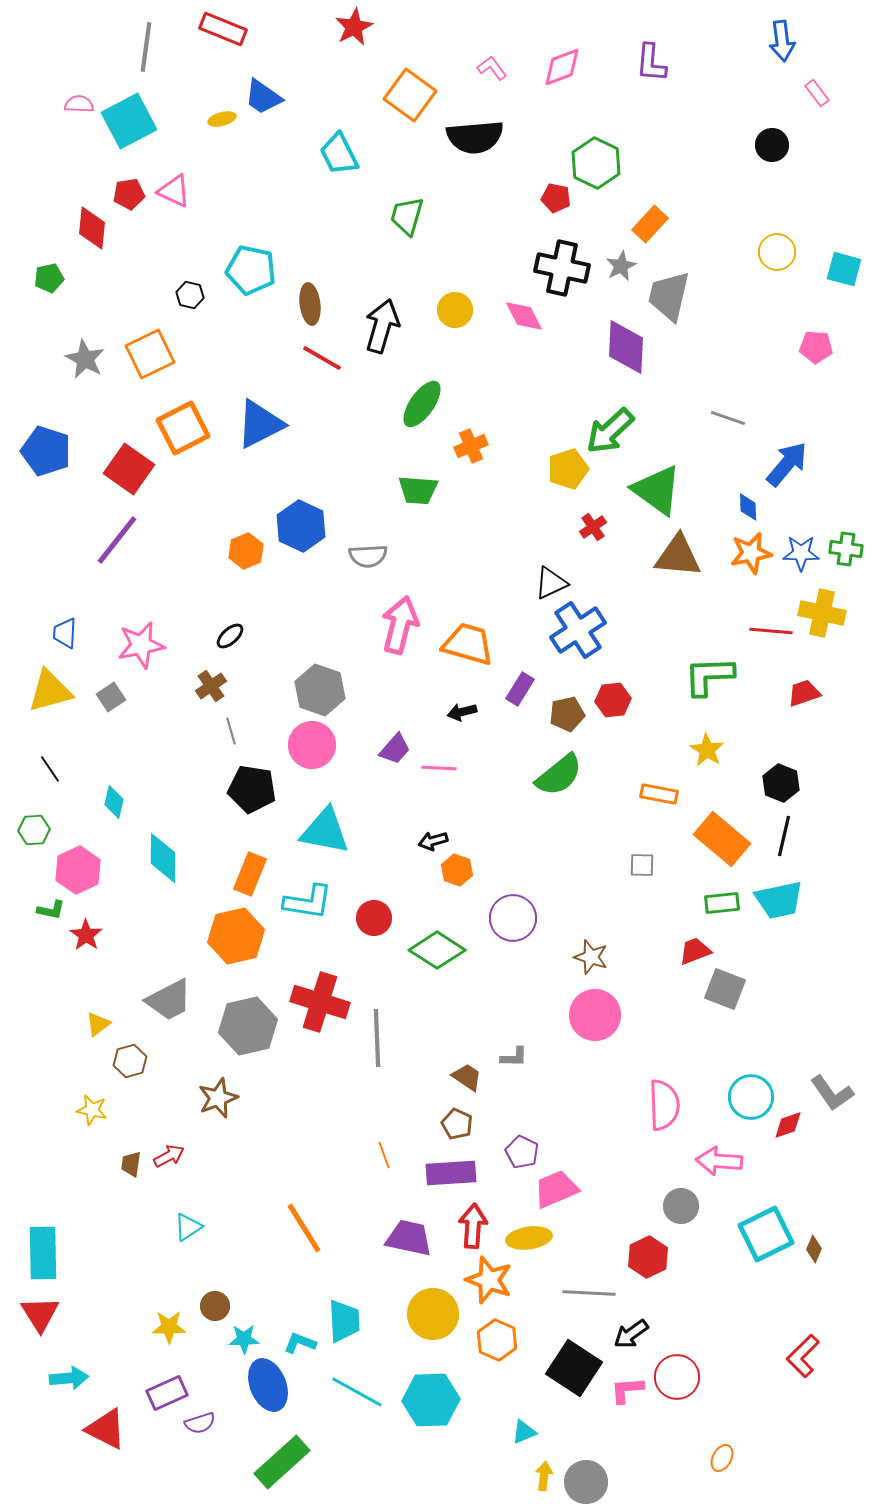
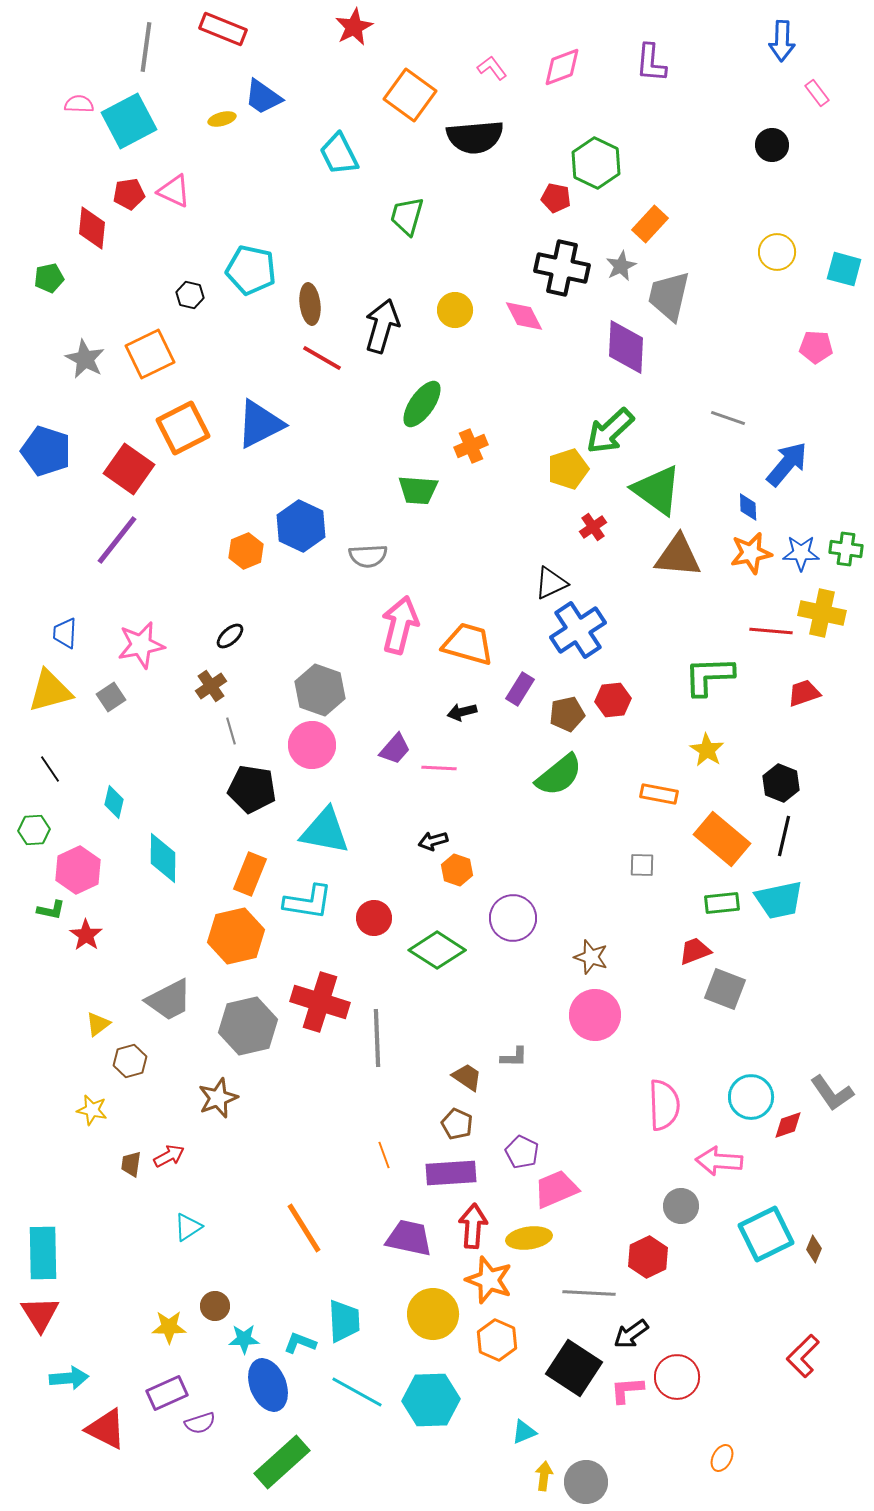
blue arrow at (782, 41): rotated 9 degrees clockwise
